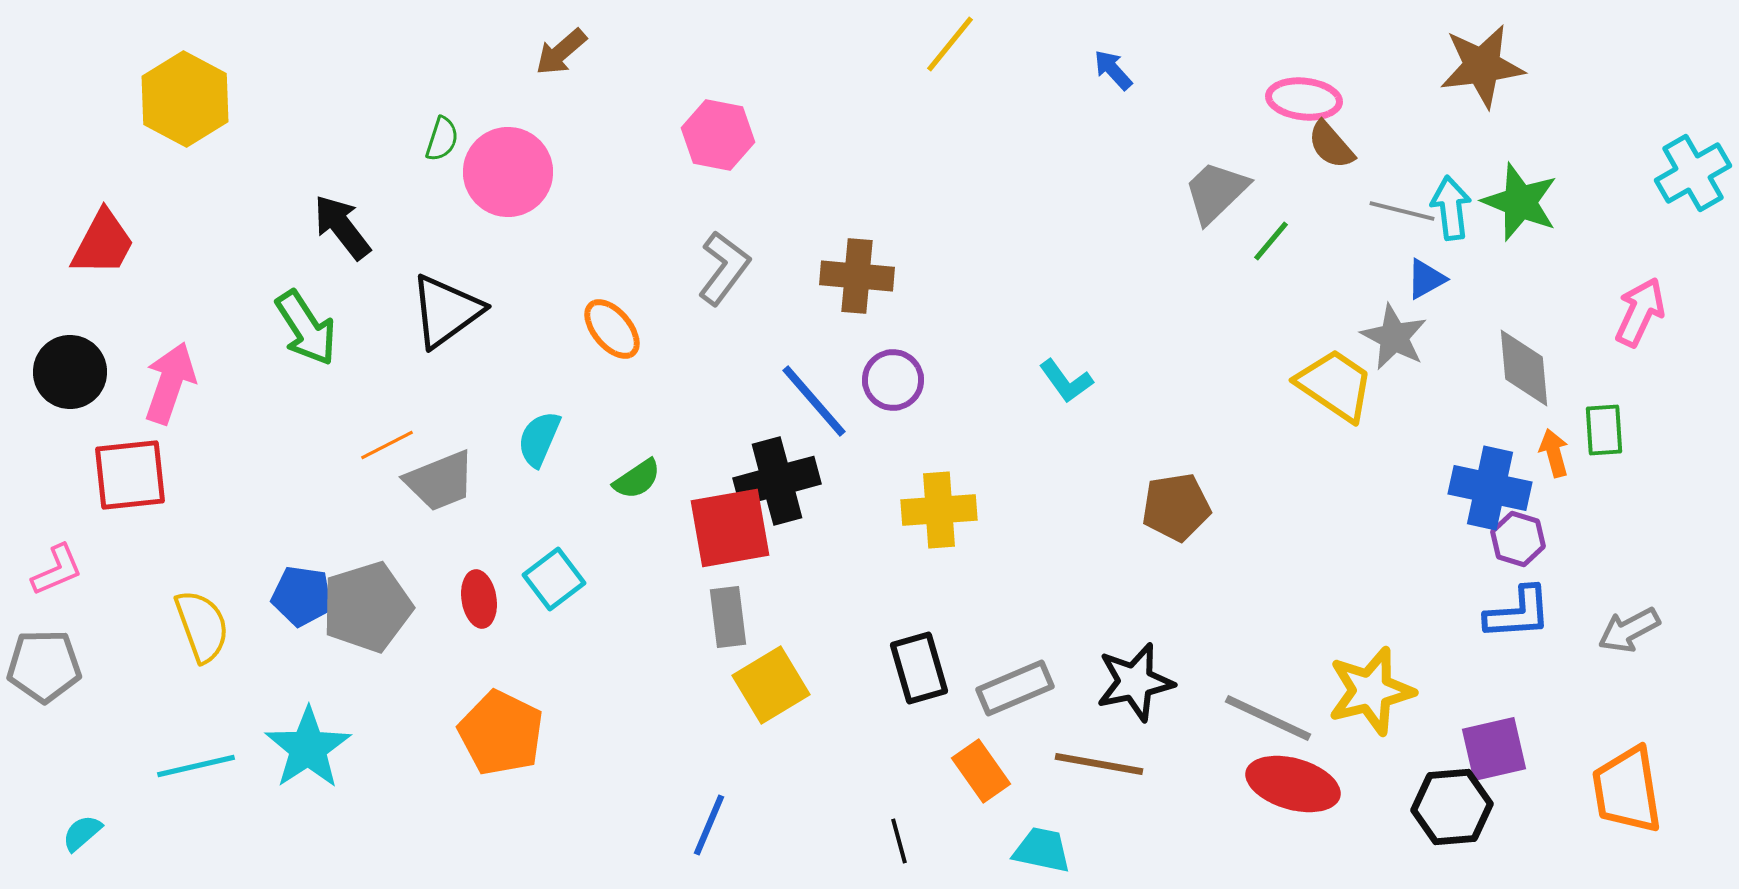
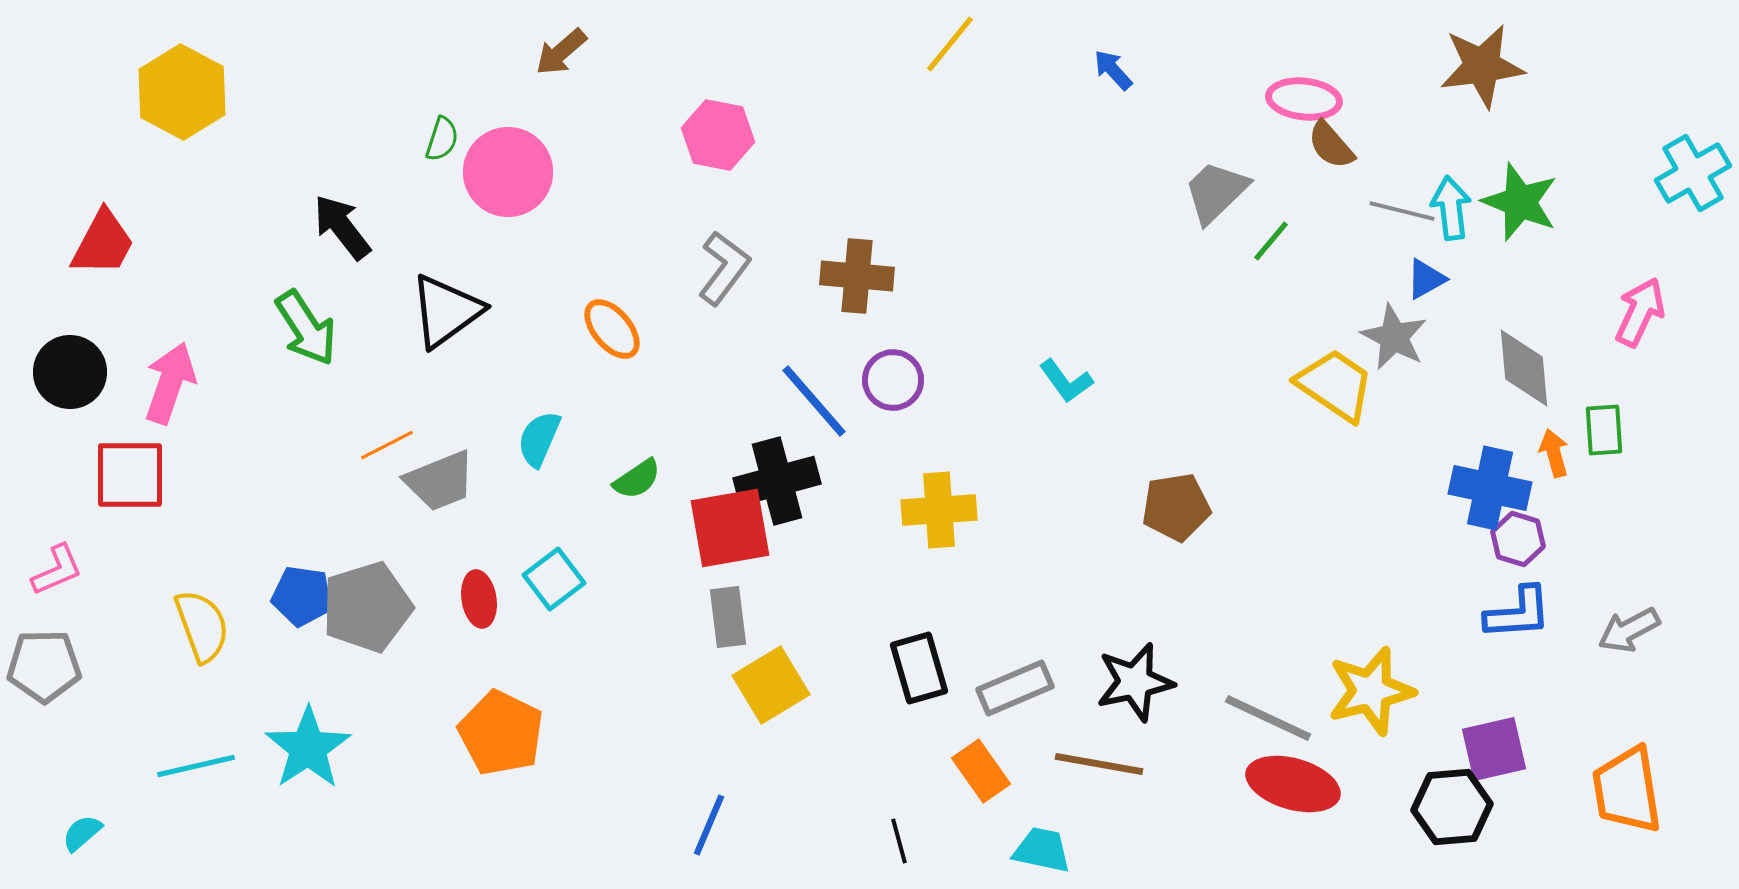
yellow hexagon at (185, 99): moved 3 px left, 7 px up
red square at (130, 475): rotated 6 degrees clockwise
